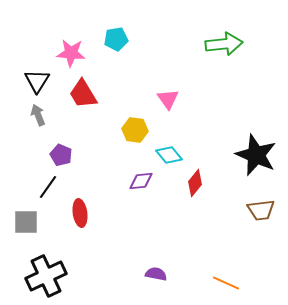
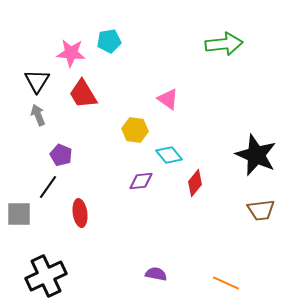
cyan pentagon: moved 7 px left, 2 px down
pink triangle: rotated 20 degrees counterclockwise
gray square: moved 7 px left, 8 px up
